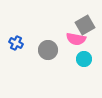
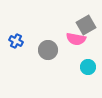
gray square: moved 1 px right
blue cross: moved 2 px up
cyan circle: moved 4 px right, 8 px down
